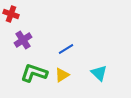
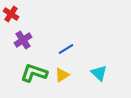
red cross: rotated 14 degrees clockwise
